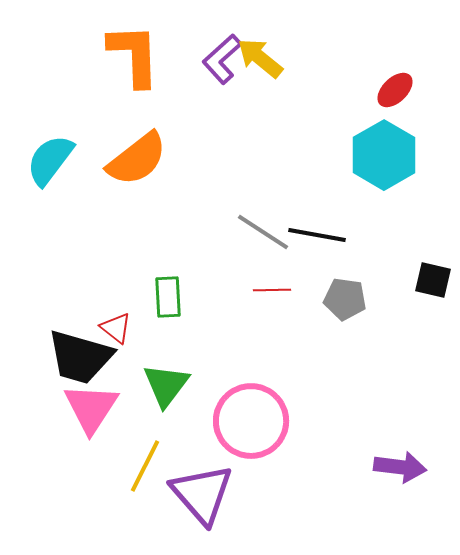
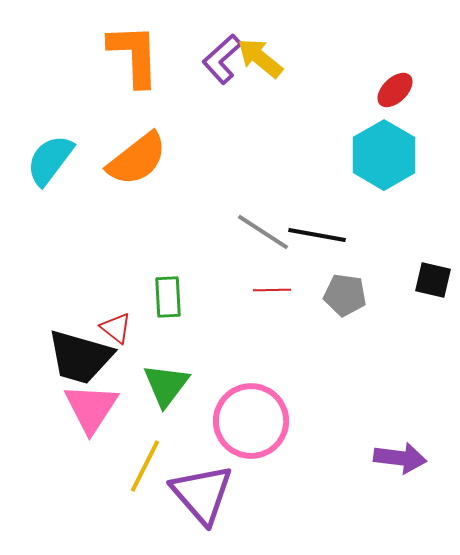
gray pentagon: moved 4 px up
purple arrow: moved 9 px up
